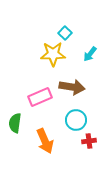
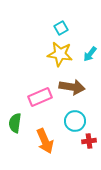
cyan square: moved 4 px left, 5 px up; rotated 16 degrees clockwise
yellow star: moved 7 px right; rotated 10 degrees clockwise
cyan circle: moved 1 px left, 1 px down
